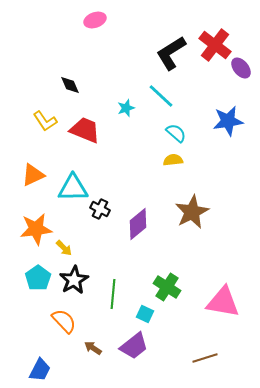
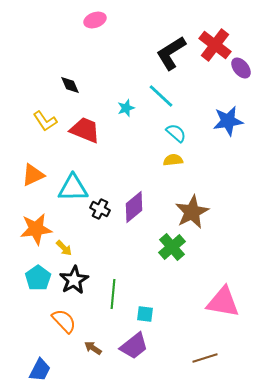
purple diamond: moved 4 px left, 17 px up
green cross: moved 5 px right, 40 px up; rotated 16 degrees clockwise
cyan square: rotated 18 degrees counterclockwise
